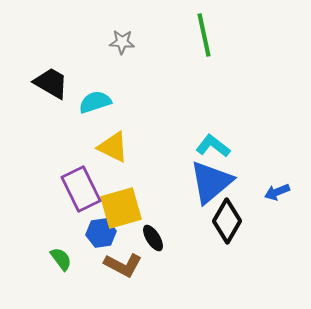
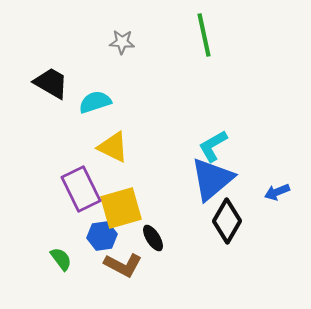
cyan L-shape: rotated 68 degrees counterclockwise
blue triangle: moved 1 px right, 3 px up
blue hexagon: moved 1 px right, 3 px down
